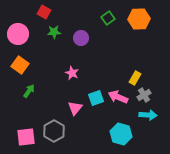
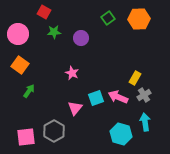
cyan arrow: moved 3 px left, 7 px down; rotated 102 degrees counterclockwise
